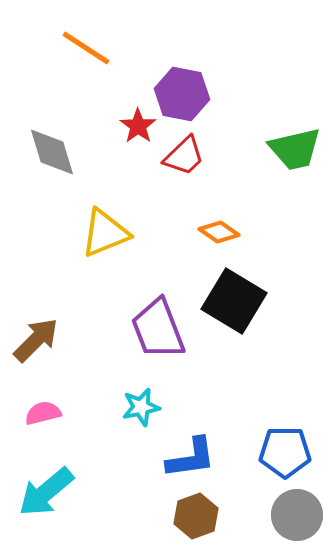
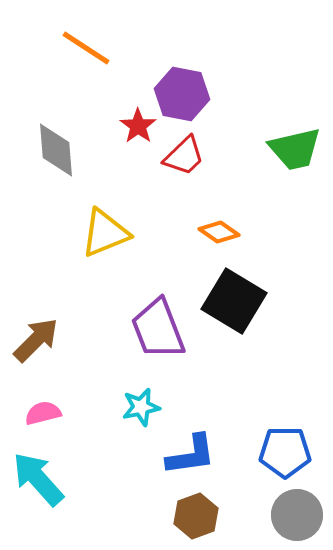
gray diamond: moved 4 px right, 2 px up; rotated 12 degrees clockwise
blue L-shape: moved 3 px up
cyan arrow: moved 8 px left, 13 px up; rotated 88 degrees clockwise
